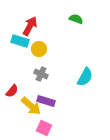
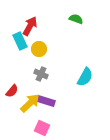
cyan rectangle: rotated 48 degrees clockwise
yellow arrow: moved 1 px left, 3 px up; rotated 85 degrees counterclockwise
pink square: moved 2 px left
